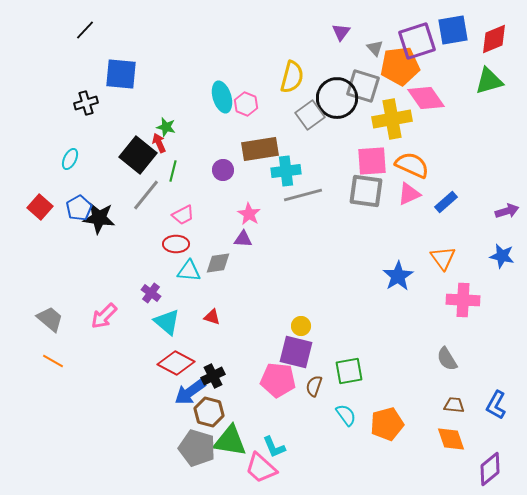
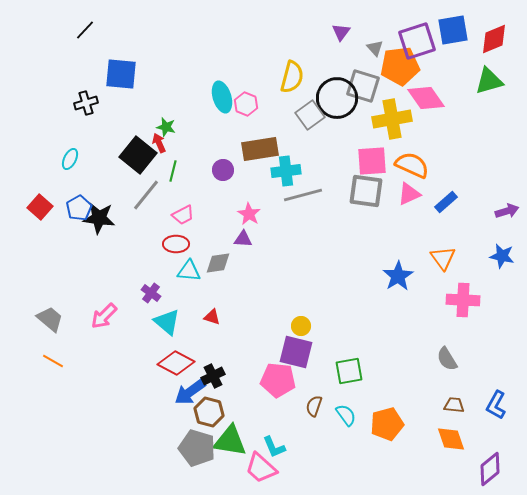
brown semicircle at (314, 386): moved 20 px down
